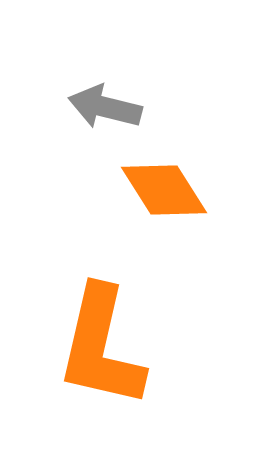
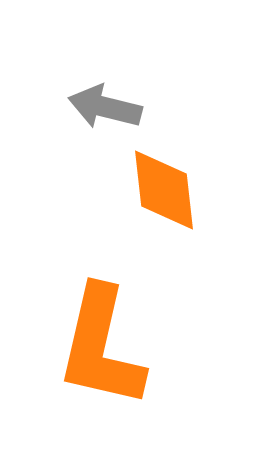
orange diamond: rotated 26 degrees clockwise
